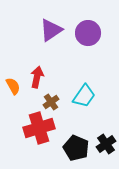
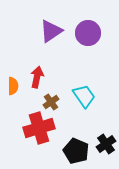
purple triangle: moved 1 px down
orange semicircle: rotated 30 degrees clockwise
cyan trapezoid: rotated 70 degrees counterclockwise
black pentagon: moved 3 px down
